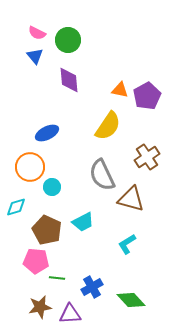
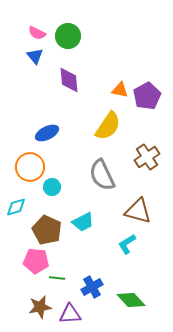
green circle: moved 4 px up
brown triangle: moved 7 px right, 12 px down
